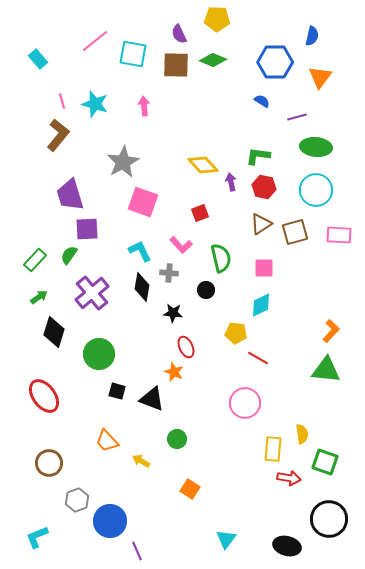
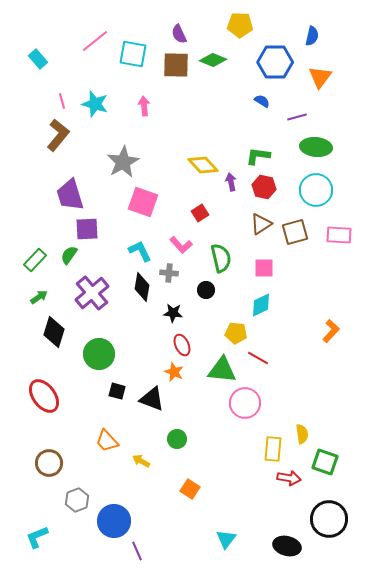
yellow pentagon at (217, 19): moved 23 px right, 6 px down
red square at (200, 213): rotated 12 degrees counterclockwise
red ellipse at (186, 347): moved 4 px left, 2 px up
green triangle at (326, 370): moved 104 px left
blue circle at (110, 521): moved 4 px right
